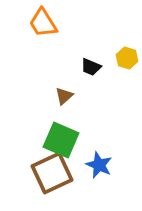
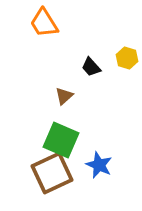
orange trapezoid: moved 1 px right
black trapezoid: rotated 25 degrees clockwise
